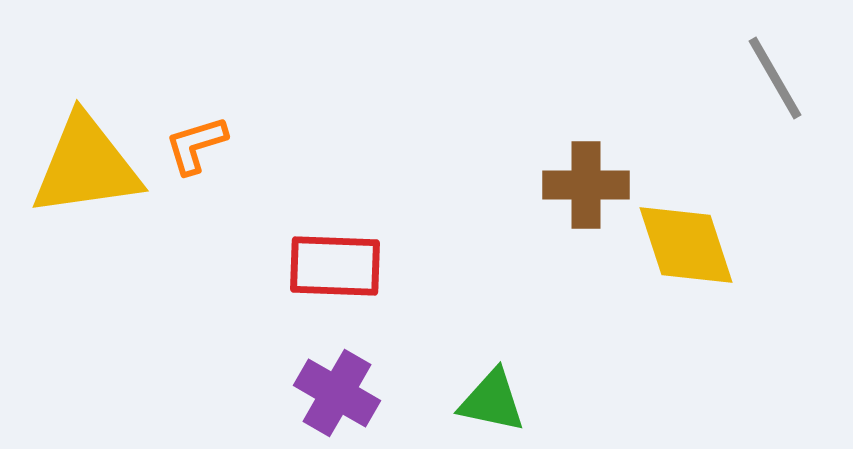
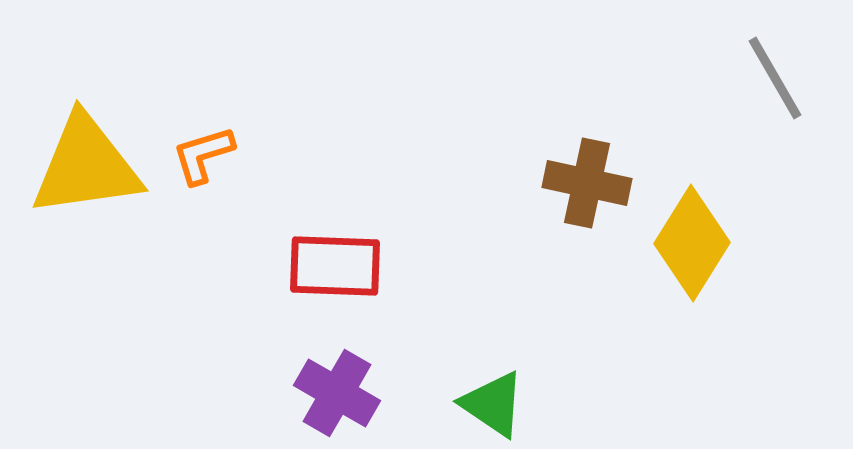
orange L-shape: moved 7 px right, 10 px down
brown cross: moved 1 px right, 2 px up; rotated 12 degrees clockwise
yellow diamond: moved 6 px right, 2 px up; rotated 50 degrees clockwise
green triangle: moved 1 px right, 3 px down; rotated 22 degrees clockwise
